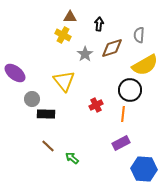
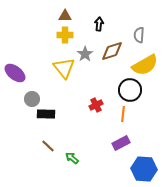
brown triangle: moved 5 px left, 1 px up
yellow cross: moved 2 px right; rotated 28 degrees counterclockwise
brown diamond: moved 3 px down
yellow triangle: moved 13 px up
